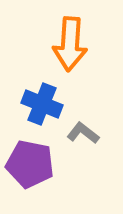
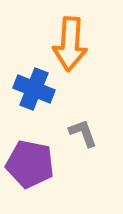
blue cross: moved 8 px left, 15 px up
gray L-shape: rotated 32 degrees clockwise
